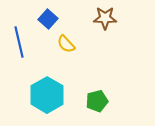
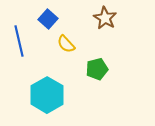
brown star: rotated 30 degrees clockwise
blue line: moved 1 px up
green pentagon: moved 32 px up
